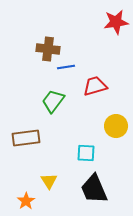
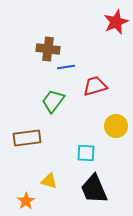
red star: rotated 15 degrees counterclockwise
brown rectangle: moved 1 px right
yellow triangle: rotated 42 degrees counterclockwise
